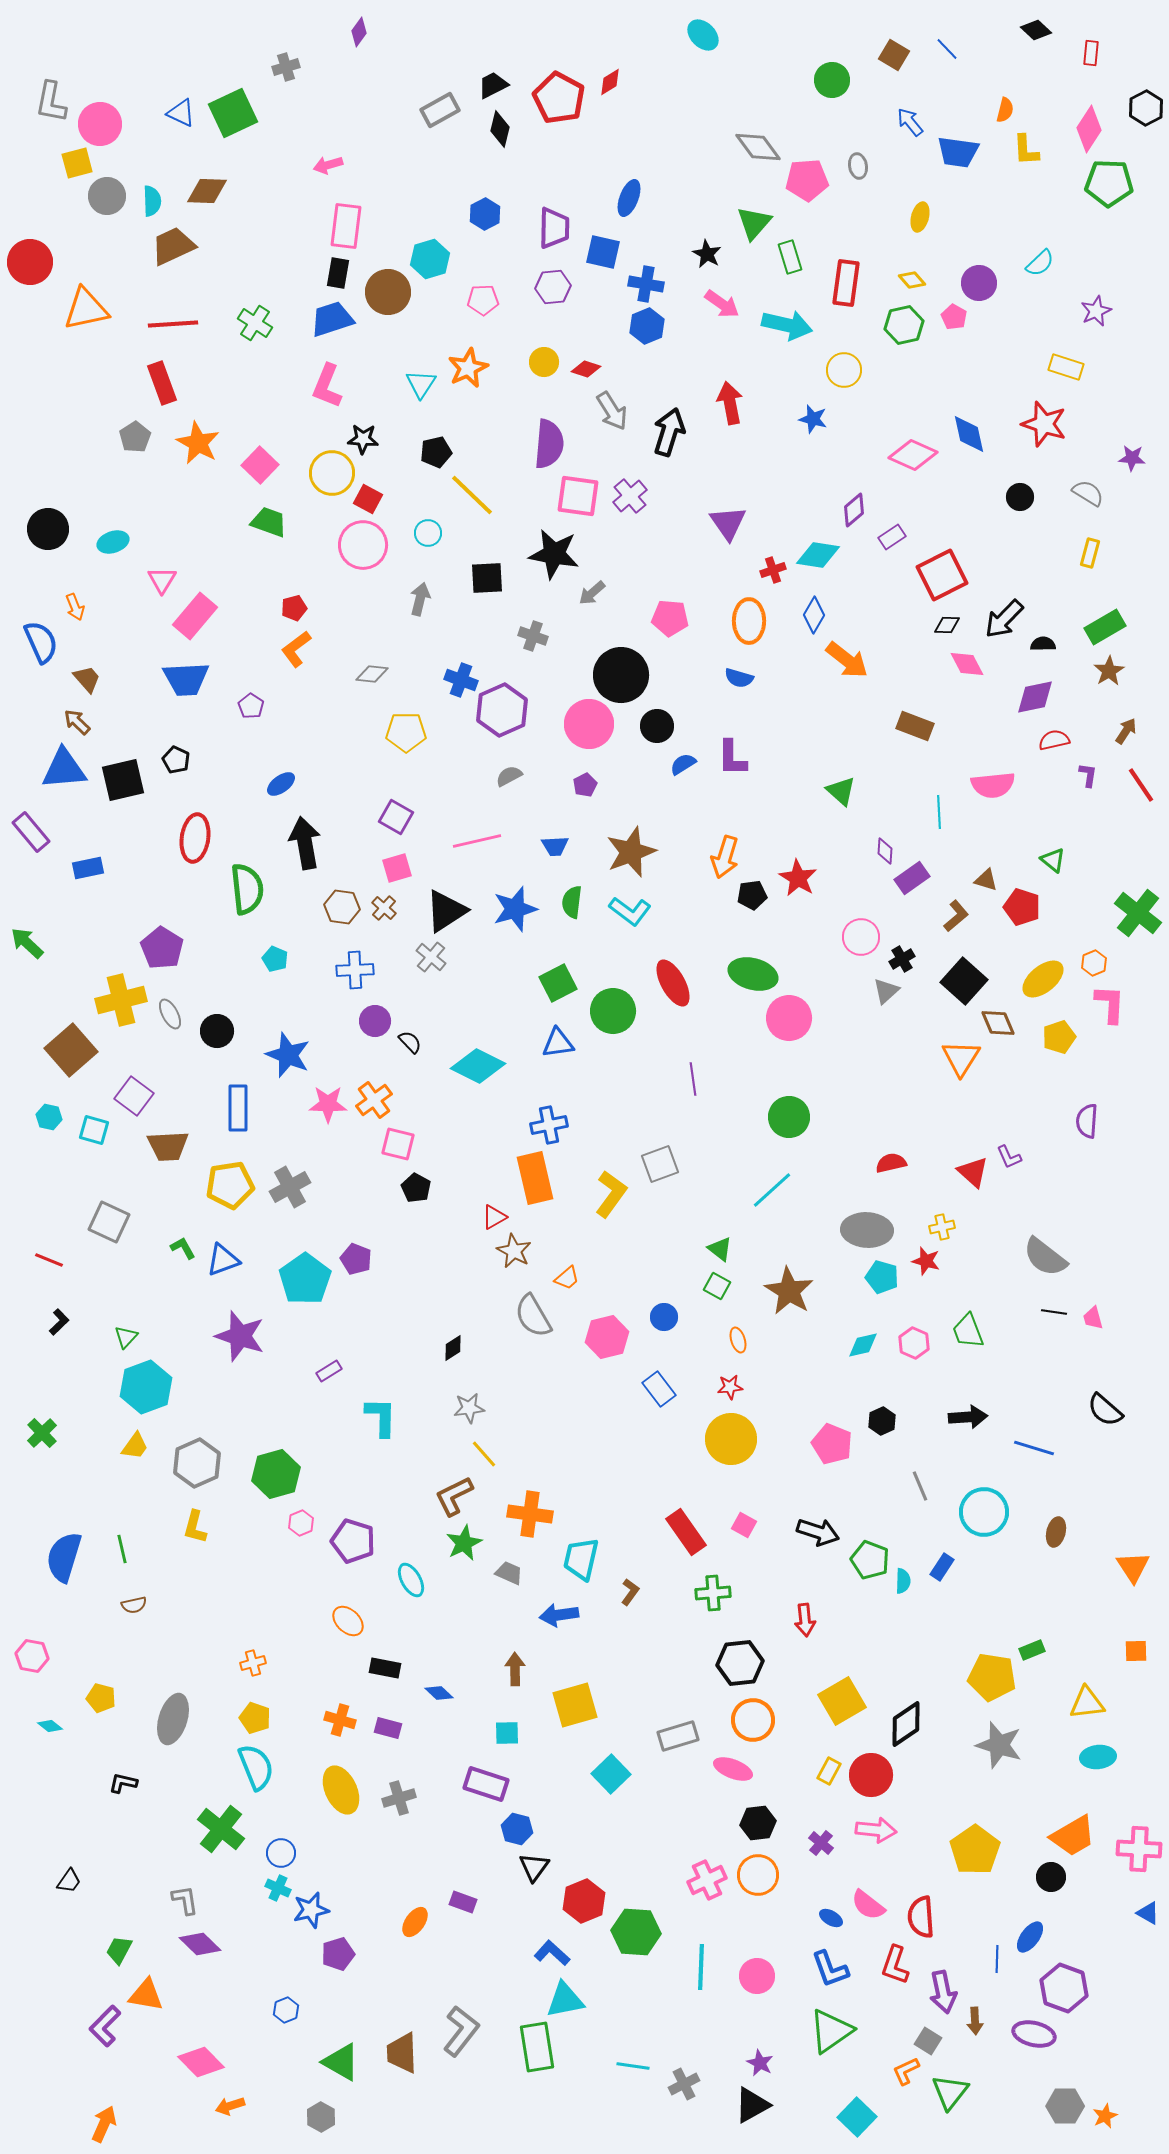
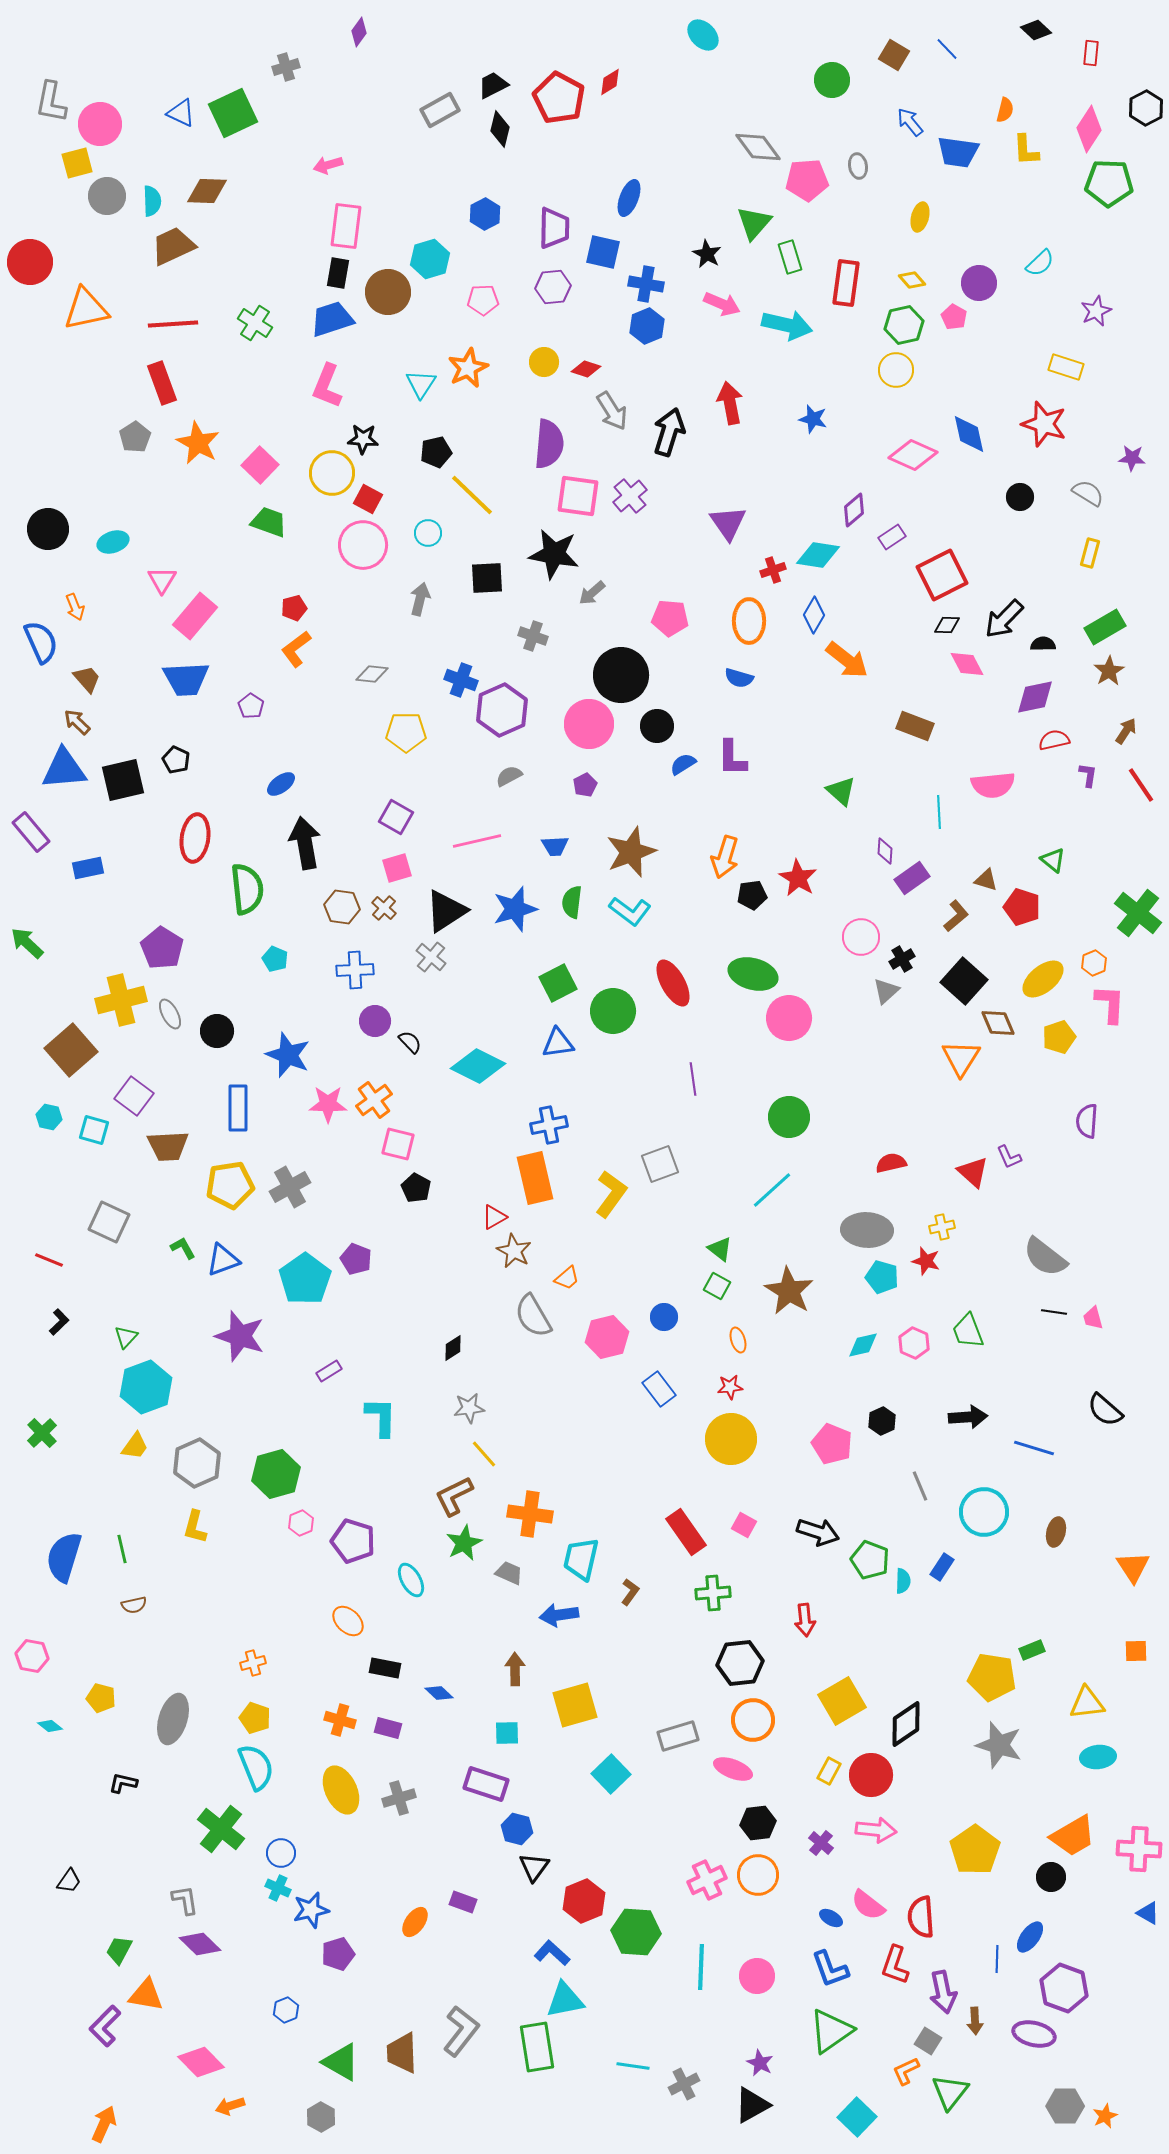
pink arrow at (722, 304): rotated 12 degrees counterclockwise
yellow circle at (844, 370): moved 52 px right
